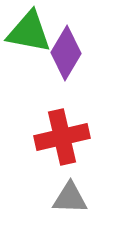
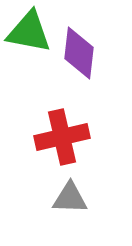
purple diamond: moved 13 px right; rotated 24 degrees counterclockwise
